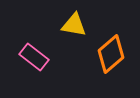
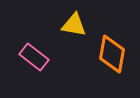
orange diamond: moved 1 px right; rotated 39 degrees counterclockwise
